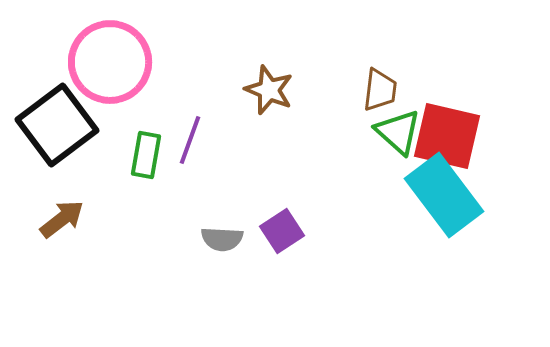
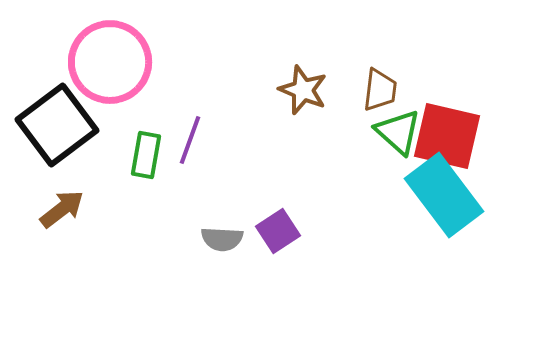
brown star: moved 34 px right
brown arrow: moved 10 px up
purple square: moved 4 px left
